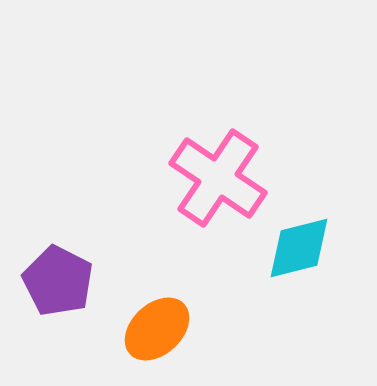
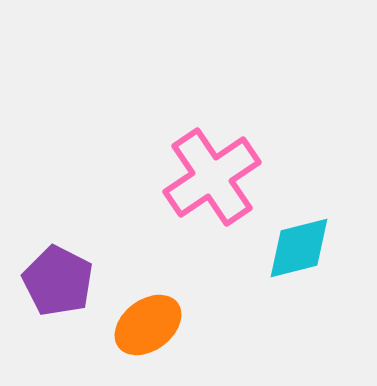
pink cross: moved 6 px left, 1 px up; rotated 22 degrees clockwise
orange ellipse: moved 9 px left, 4 px up; rotated 6 degrees clockwise
